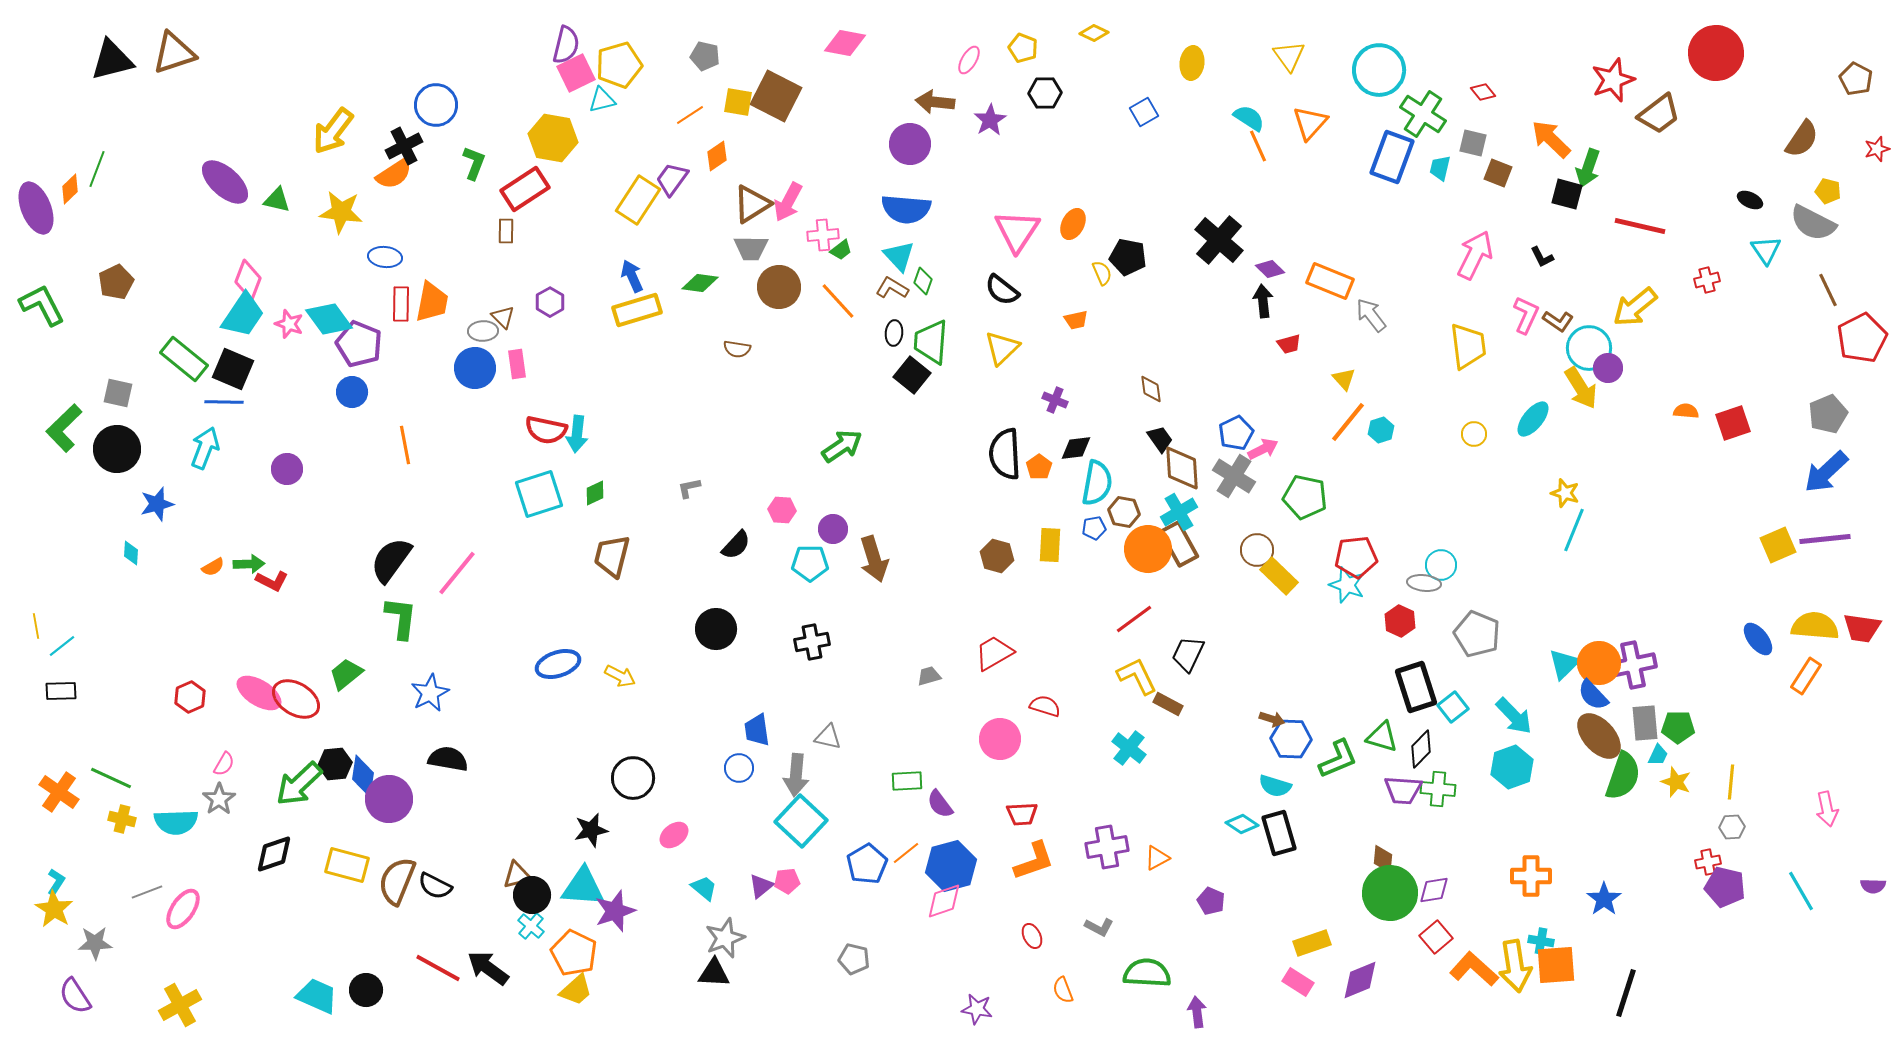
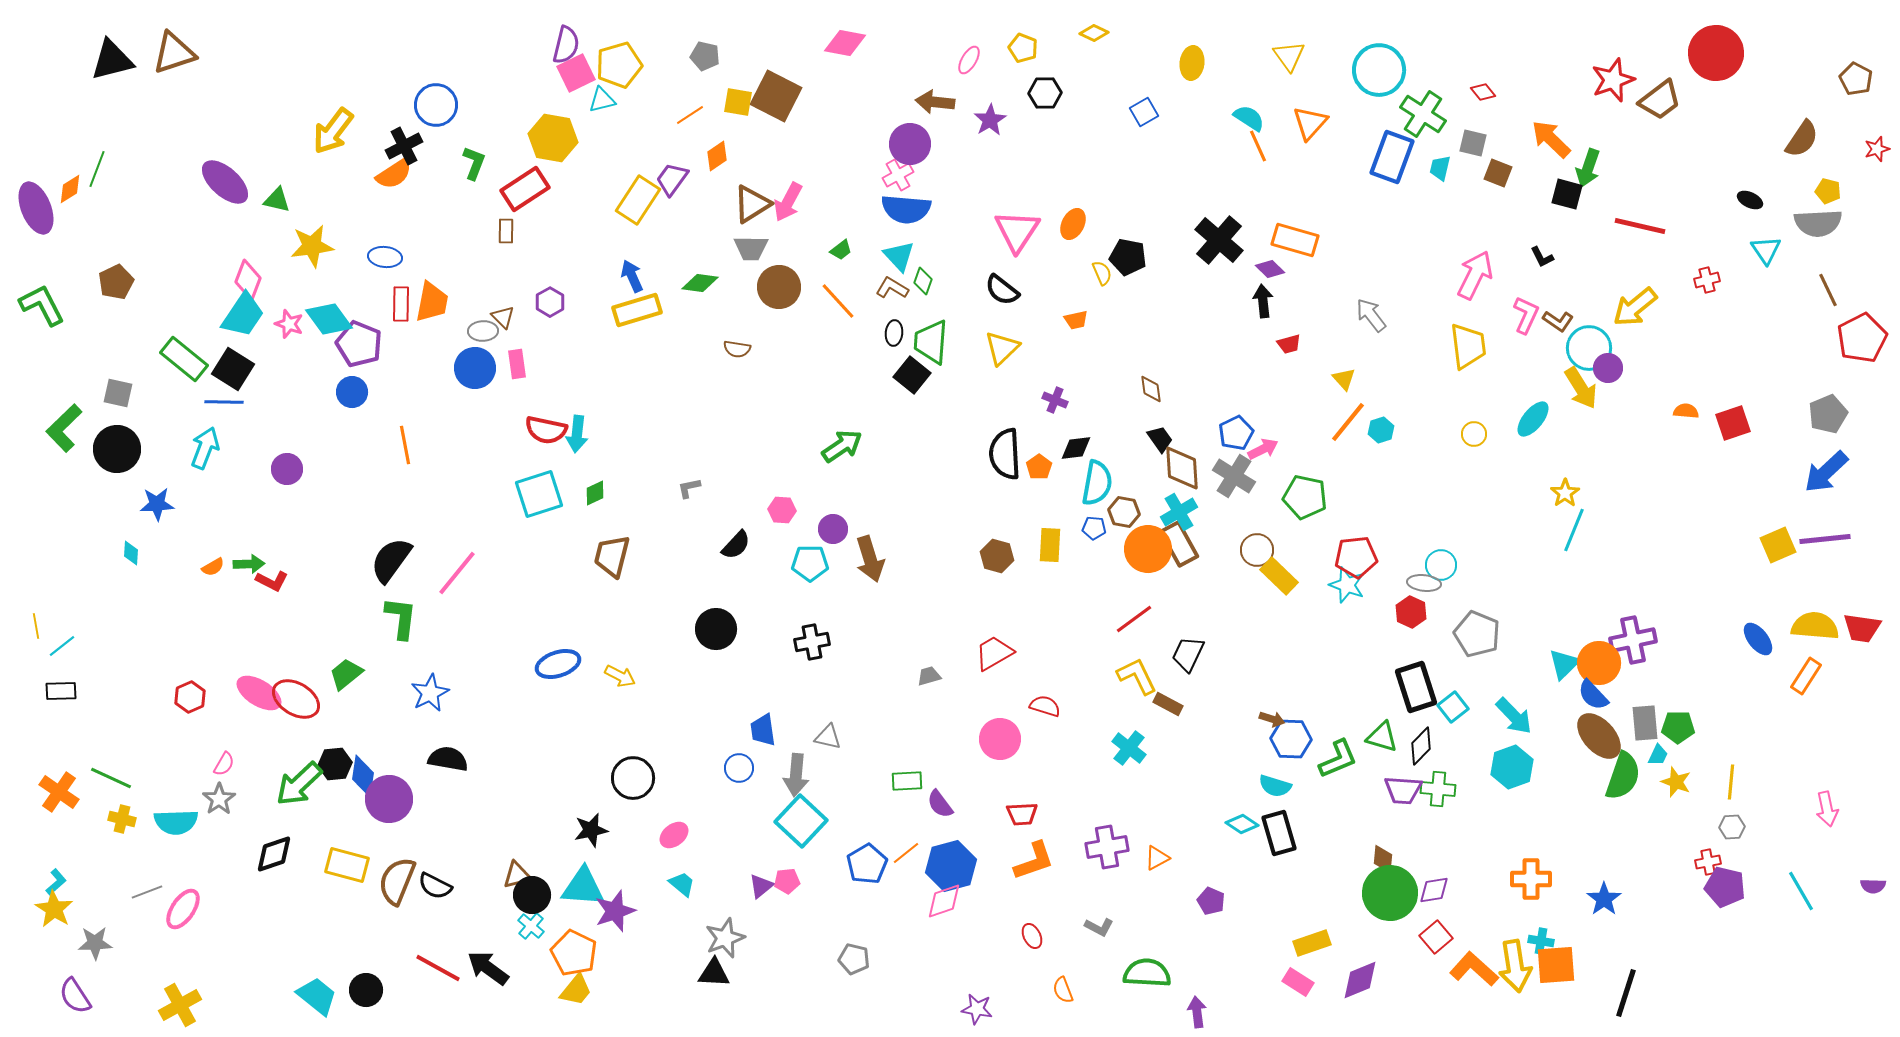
brown trapezoid at (1659, 114): moved 1 px right, 14 px up
orange diamond at (70, 189): rotated 12 degrees clockwise
yellow star at (341, 212): moved 29 px left, 34 px down; rotated 15 degrees counterclockwise
gray semicircle at (1813, 223): moved 5 px right; rotated 30 degrees counterclockwise
pink cross at (823, 235): moved 75 px right, 60 px up; rotated 24 degrees counterclockwise
pink arrow at (1475, 255): moved 20 px down
orange rectangle at (1330, 281): moved 35 px left, 41 px up; rotated 6 degrees counterclockwise
black square at (233, 369): rotated 9 degrees clockwise
yellow star at (1565, 493): rotated 20 degrees clockwise
blue star at (157, 504): rotated 12 degrees clockwise
blue pentagon at (1094, 528): rotated 15 degrees clockwise
brown arrow at (874, 559): moved 4 px left
red hexagon at (1400, 621): moved 11 px right, 9 px up
purple cross at (1633, 665): moved 25 px up
blue trapezoid at (757, 730): moved 6 px right
black diamond at (1421, 749): moved 3 px up
orange cross at (1531, 876): moved 3 px down
cyan L-shape at (56, 882): rotated 16 degrees clockwise
cyan trapezoid at (704, 888): moved 22 px left, 4 px up
yellow trapezoid at (576, 990): rotated 9 degrees counterclockwise
cyan trapezoid at (317, 996): rotated 15 degrees clockwise
